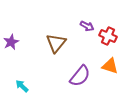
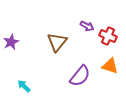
brown triangle: moved 1 px right, 1 px up
cyan arrow: moved 2 px right
